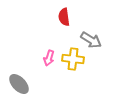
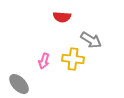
red semicircle: moved 2 px left; rotated 78 degrees counterclockwise
pink arrow: moved 5 px left, 3 px down
